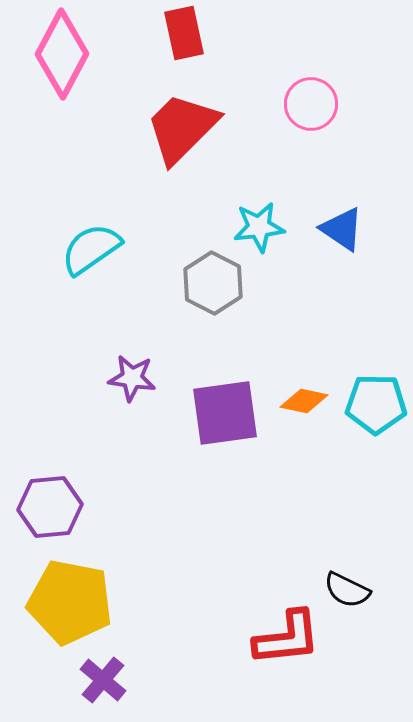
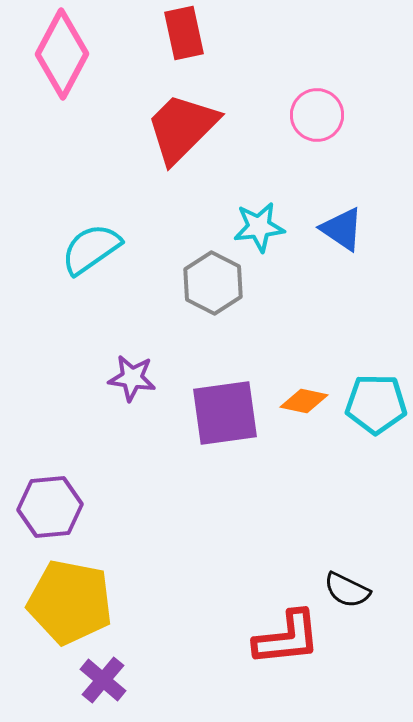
pink circle: moved 6 px right, 11 px down
